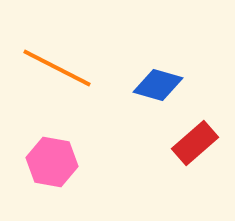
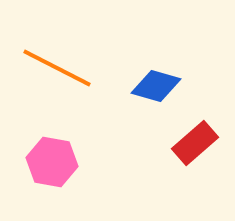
blue diamond: moved 2 px left, 1 px down
